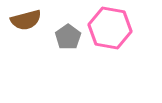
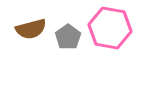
brown semicircle: moved 5 px right, 9 px down
